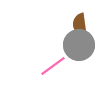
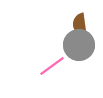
pink line: moved 1 px left
